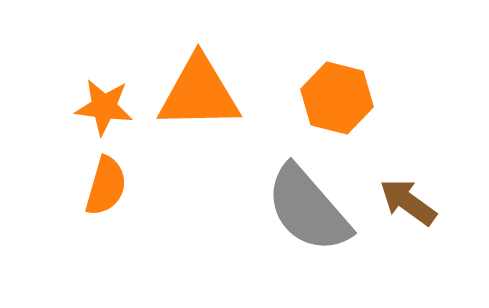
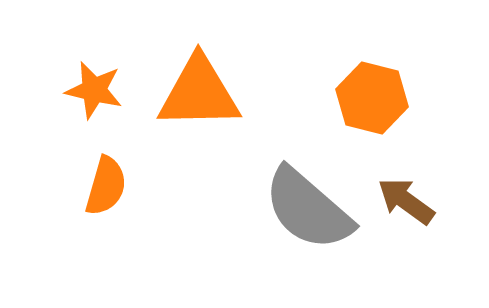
orange hexagon: moved 35 px right
orange star: moved 10 px left, 17 px up; rotated 6 degrees clockwise
brown arrow: moved 2 px left, 1 px up
gray semicircle: rotated 8 degrees counterclockwise
